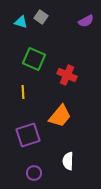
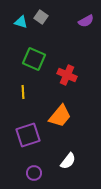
white semicircle: rotated 144 degrees counterclockwise
